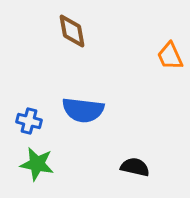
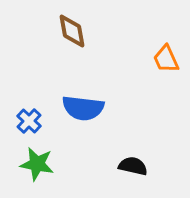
orange trapezoid: moved 4 px left, 3 px down
blue semicircle: moved 2 px up
blue cross: rotated 30 degrees clockwise
black semicircle: moved 2 px left, 1 px up
